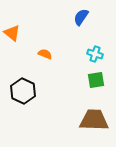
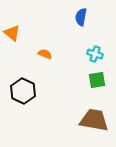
blue semicircle: rotated 24 degrees counterclockwise
green square: moved 1 px right
brown trapezoid: rotated 8 degrees clockwise
